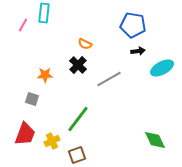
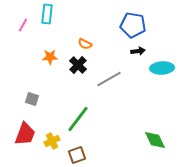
cyan rectangle: moved 3 px right, 1 px down
cyan ellipse: rotated 25 degrees clockwise
orange star: moved 5 px right, 18 px up
